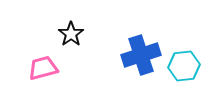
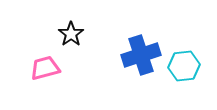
pink trapezoid: moved 2 px right
